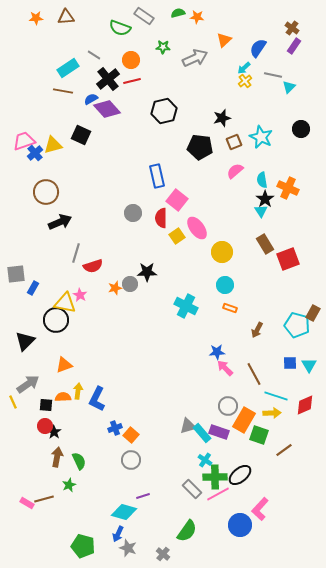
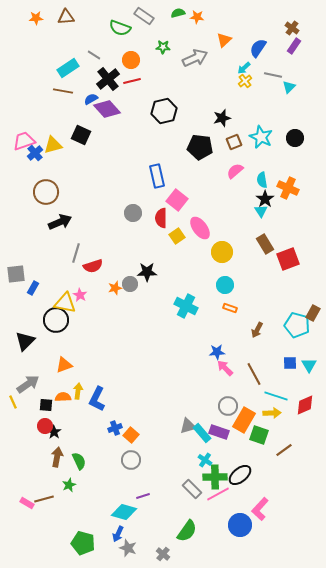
black circle at (301, 129): moved 6 px left, 9 px down
pink ellipse at (197, 228): moved 3 px right
green pentagon at (83, 546): moved 3 px up
